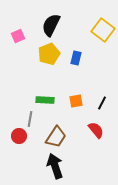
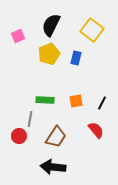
yellow square: moved 11 px left
black arrow: moved 2 px left, 1 px down; rotated 65 degrees counterclockwise
